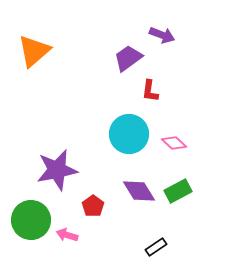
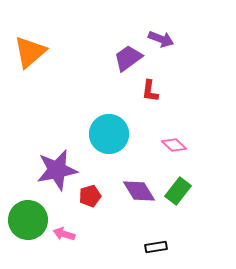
purple arrow: moved 1 px left, 4 px down
orange triangle: moved 4 px left, 1 px down
cyan circle: moved 20 px left
pink diamond: moved 2 px down
green rectangle: rotated 24 degrees counterclockwise
red pentagon: moved 3 px left, 10 px up; rotated 20 degrees clockwise
green circle: moved 3 px left
pink arrow: moved 3 px left, 1 px up
black rectangle: rotated 25 degrees clockwise
